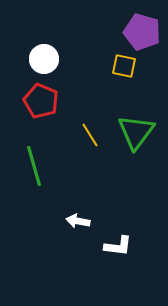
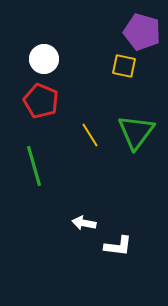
white arrow: moved 6 px right, 2 px down
